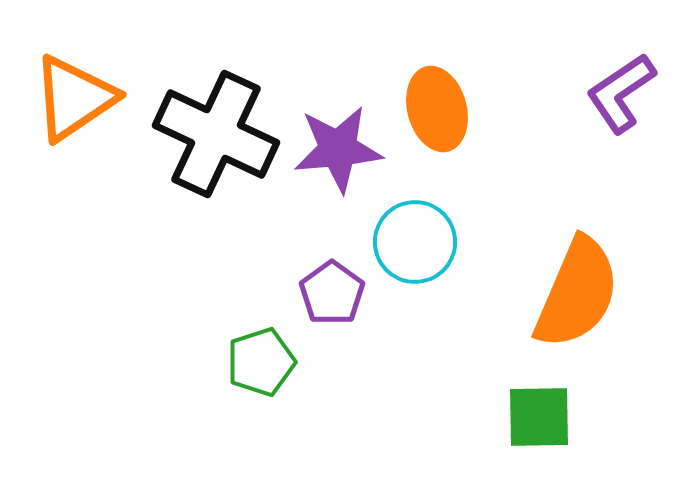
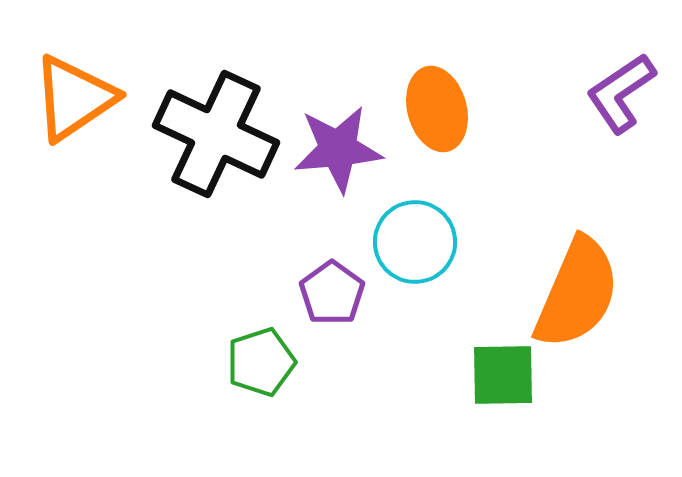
green square: moved 36 px left, 42 px up
